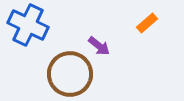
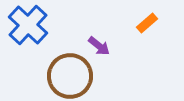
blue cross: rotated 18 degrees clockwise
brown circle: moved 2 px down
